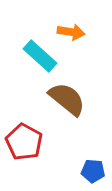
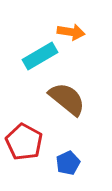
cyan rectangle: rotated 72 degrees counterclockwise
blue pentagon: moved 25 px left, 8 px up; rotated 30 degrees counterclockwise
